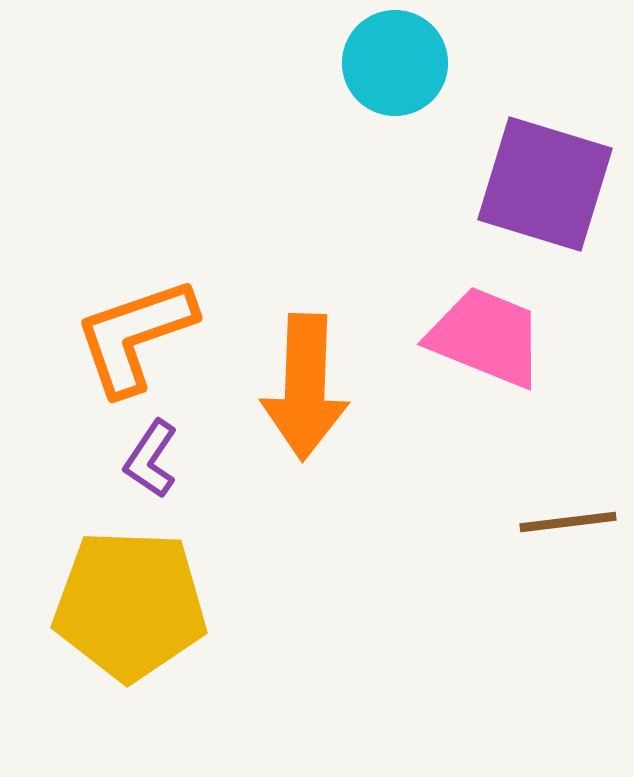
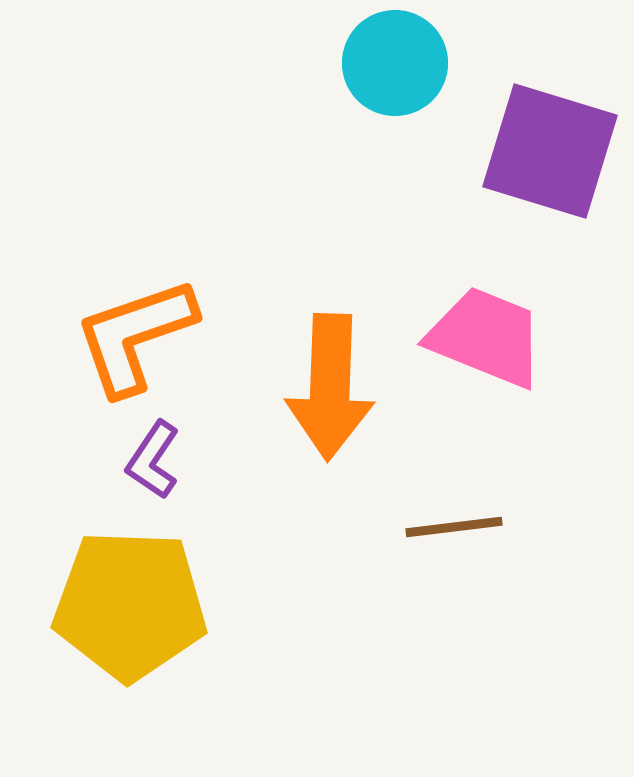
purple square: moved 5 px right, 33 px up
orange arrow: moved 25 px right
purple L-shape: moved 2 px right, 1 px down
brown line: moved 114 px left, 5 px down
